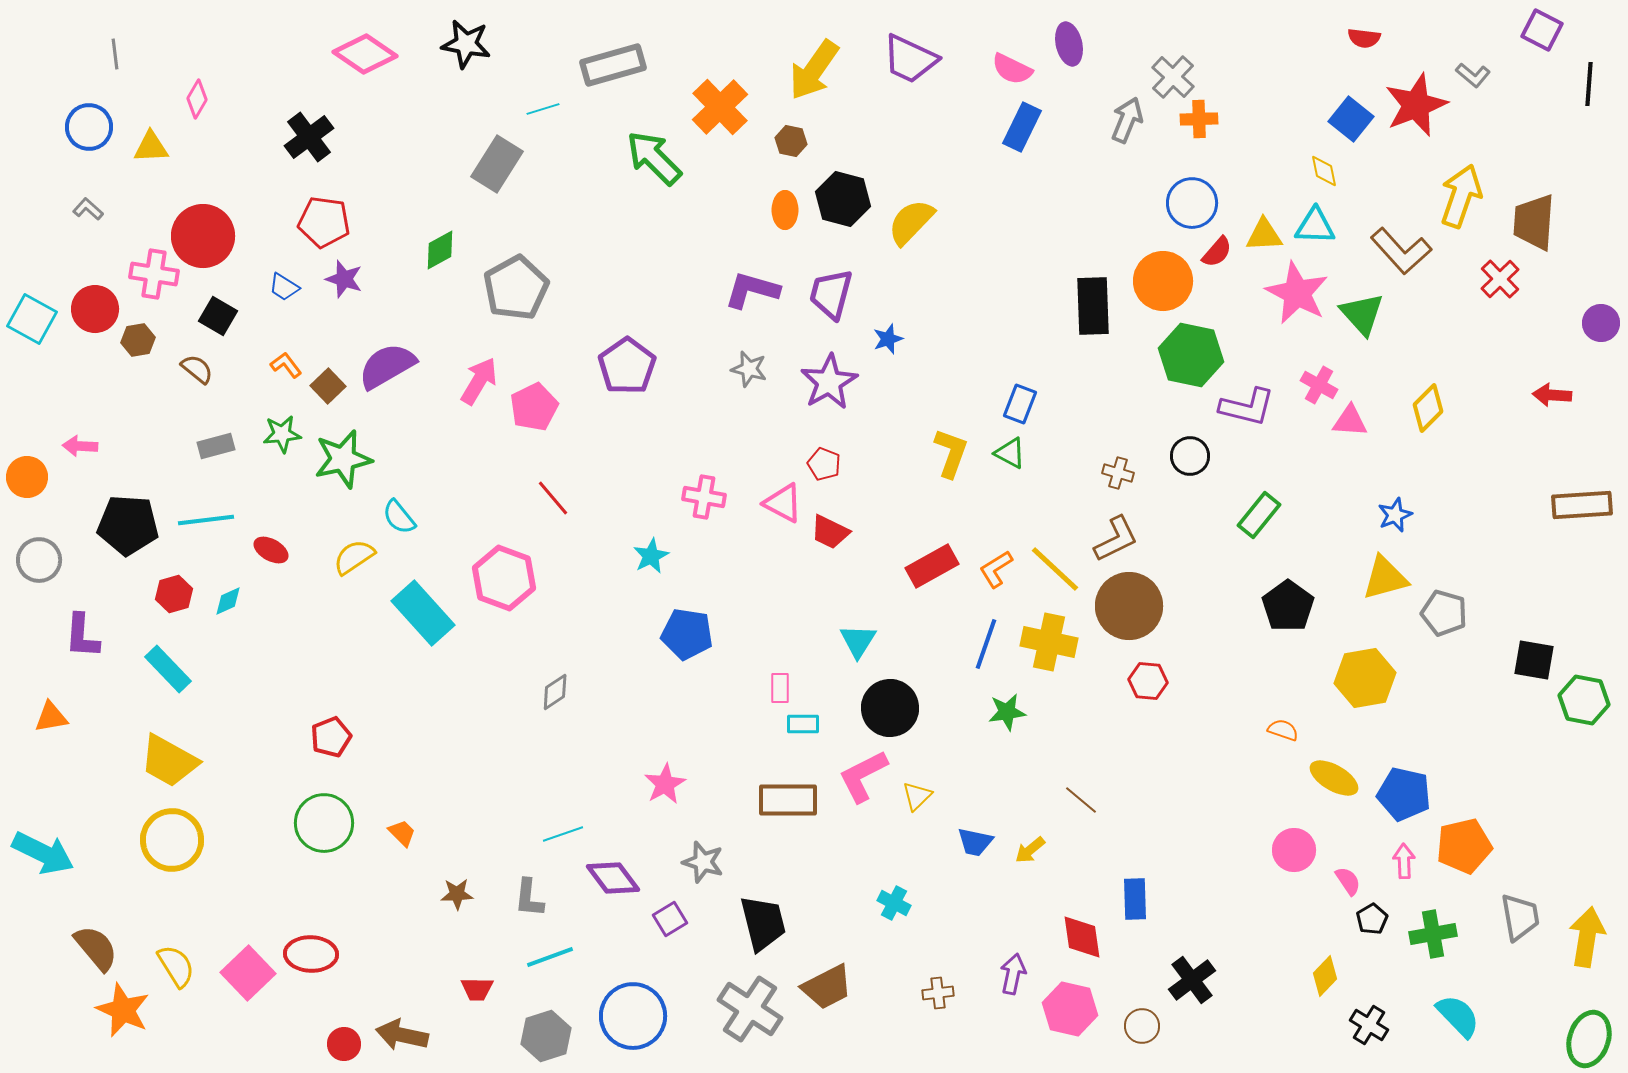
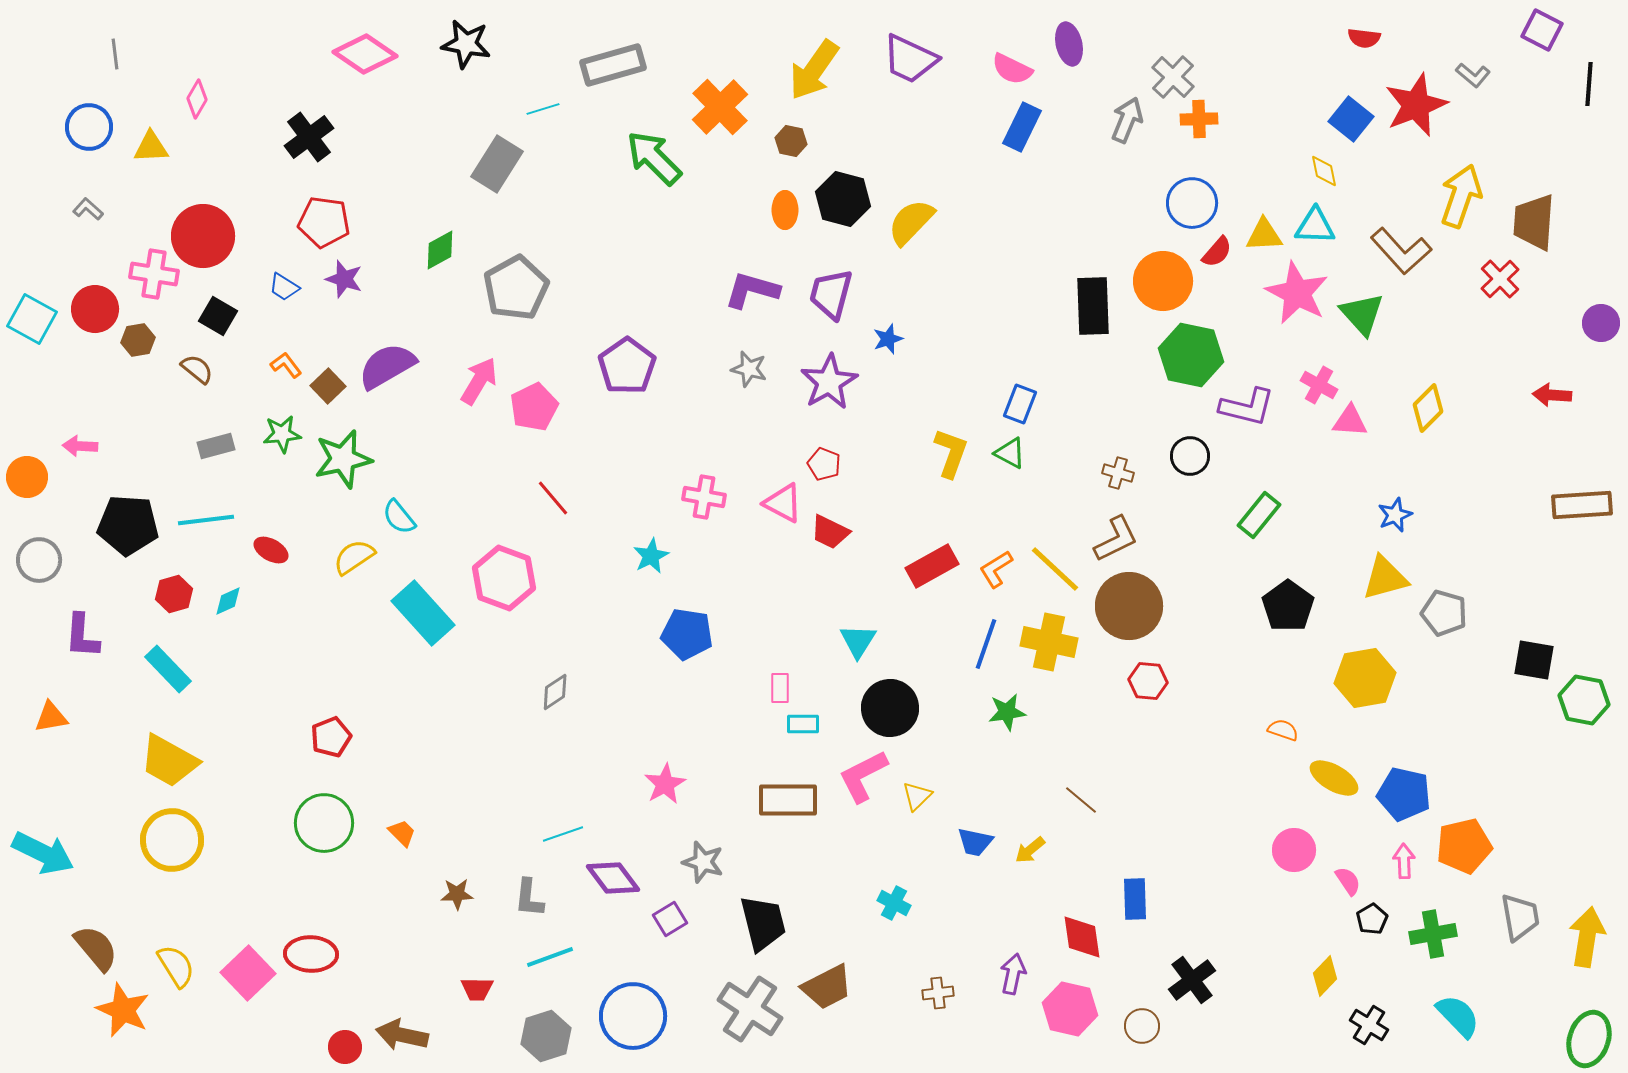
red circle at (344, 1044): moved 1 px right, 3 px down
